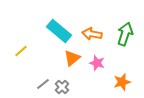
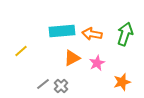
cyan rectangle: moved 3 px right; rotated 45 degrees counterclockwise
orange triangle: rotated 12 degrees clockwise
pink star: rotated 28 degrees clockwise
gray cross: moved 1 px left, 1 px up
